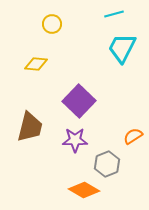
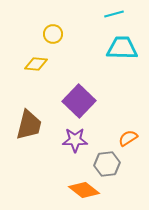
yellow circle: moved 1 px right, 10 px down
cyan trapezoid: rotated 64 degrees clockwise
brown trapezoid: moved 1 px left, 2 px up
orange semicircle: moved 5 px left, 2 px down
gray hexagon: rotated 15 degrees clockwise
orange diamond: rotated 8 degrees clockwise
